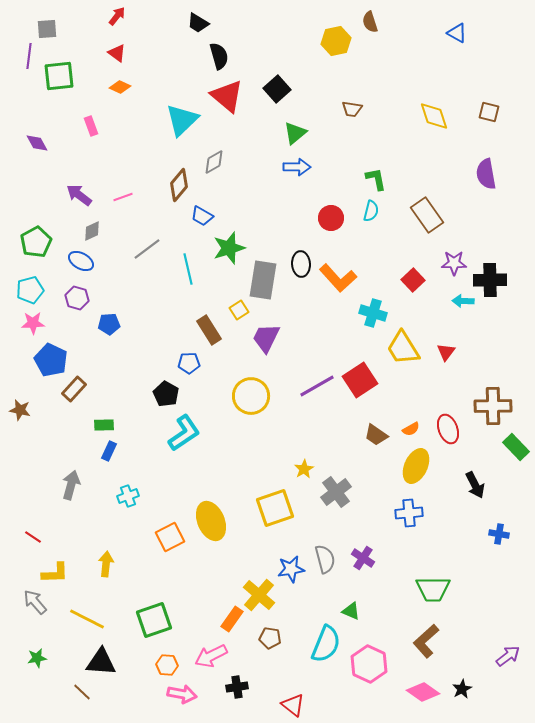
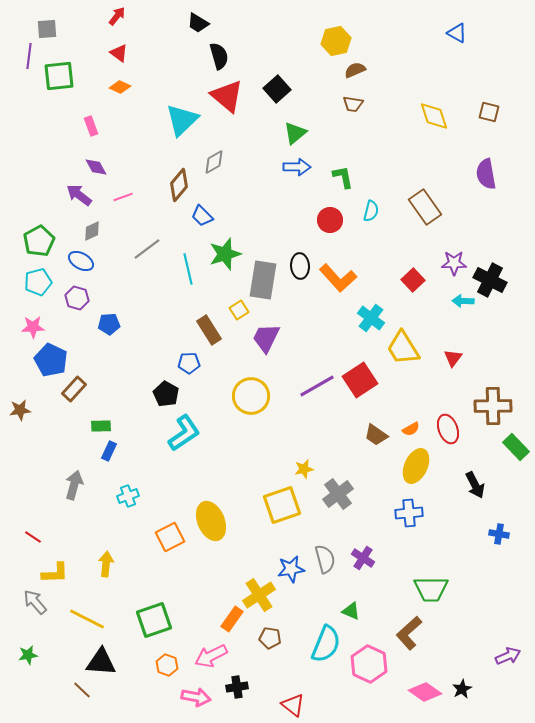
brown semicircle at (370, 22): moved 15 px left, 48 px down; rotated 85 degrees clockwise
red triangle at (117, 53): moved 2 px right
brown trapezoid at (352, 109): moved 1 px right, 5 px up
purple diamond at (37, 143): moved 59 px right, 24 px down
green L-shape at (376, 179): moved 33 px left, 2 px up
brown rectangle at (427, 215): moved 2 px left, 8 px up
blue trapezoid at (202, 216): rotated 15 degrees clockwise
red circle at (331, 218): moved 1 px left, 2 px down
green pentagon at (36, 242): moved 3 px right, 1 px up
green star at (229, 248): moved 4 px left, 6 px down
black ellipse at (301, 264): moved 1 px left, 2 px down
black cross at (490, 280): rotated 28 degrees clockwise
cyan pentagon at (30, 290): moved 8 px right, 8 px up
cyan cross at (373, 313): moved 2 px left, 5 px down; rotated 20 degrees clockwise
pink star at (33, 323): moved 4 px down
red triangle at (446, 352): moved 7 px right, 6 px down
brown star at (20, 410): rotated 20 degrees counterclockwise
green rectangle at (104, 425): moved 3 px left, 1 px down
yellow star at (304, 469): rotated 18 degrees clockwise
gray arrow at (71, 485): moved 3 px right
gray cross at (336, 492): moved 2 px right, 2 px down
yellow square at (275, 508): moved 7 px right, 3 px up
green trapezoid at (433, 589): moved 2 px left
yellow cross at (259, 595): rotated 16 degrees clockwise
brown L-shape at (426, 641): moved 17 px left, 8 px up
purple arrow at (508, 656): rotated 15 degrees clockwise
green star at (37, 658): moved 9 px left, 3 px up
orange hexagon at (167, 665): rotated 15 degrees clockwise
brown line at (82, 692): moved 2 px up
pink diamond at (423, 692): moved 2 px right
pink arrow at (182, 694): moved 14 px right, 3 px down
